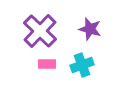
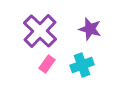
pink rectangle: rotated 54 degrees counterclockwise
